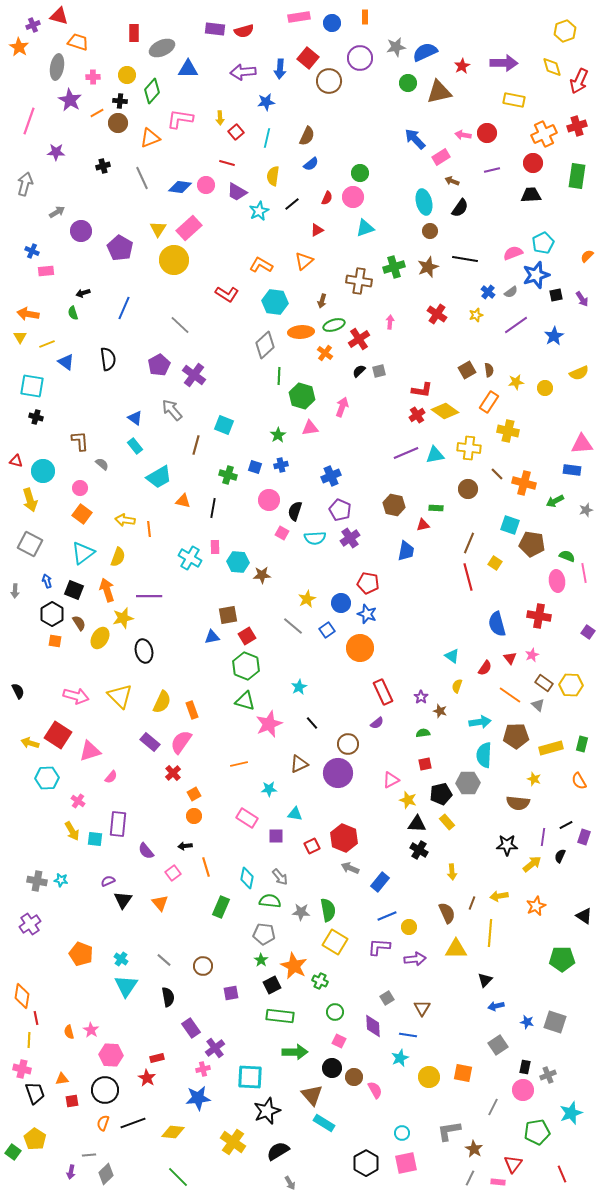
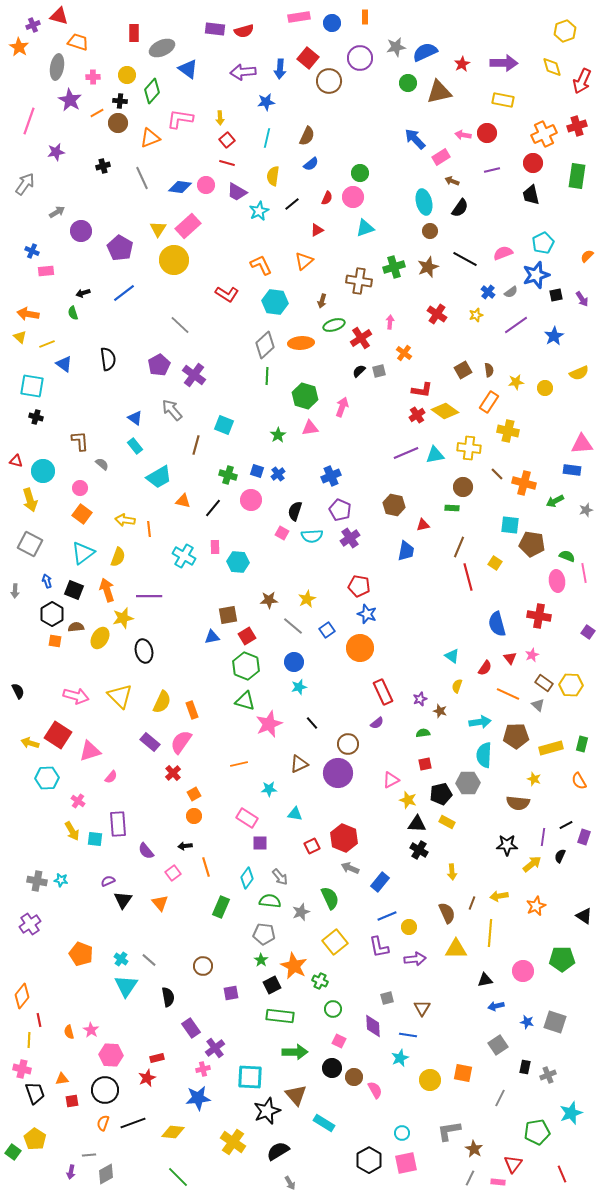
red star at (462, 66): moved 2 px up
blue triangle at (188, 69): rotated 35 degrees clockwise
red arrow at (579, 81): moved 3 px right
yellow rectangle at (514, 100): moved 11 px left
red square at (236, 132): moved 9 px left, 8 px down
purple star at (56, 152): rotated 12 degrees counterclockwise
gray arrow at (25, 184): rotated 20 degrees clockwise
black trapezoid at (531, 195): rotated 100 degrees counterclockwise
pink rectangle at (189, 228): moved 1 px left, 2 px up
pink semicircle at (513, 253): moved 10 px left
black line at (465, 259): rotated 20 degrees clockwise
orange L-shape at (261, 265): rotated 35 degrees clockwise
blue line at (124, 308): moved 15 px up; rotated 30 degrees clockwise
orange ellipse at (301, 332): moved 11 px down
yellow triangle at (20, 337): rotated 16 degrees counterclockwise
red cross at (359, 339): moved 2 px right, 1 px up
orange cross at (325, 353): moved 79 px right
blue triangle at (66, 362): moved 2 px left, 2 px down
brown square at (467, 370): moved 4 px left
green line at (279, 376): moved 12 px left
green hexagon at (302, 396): moved 3 px right
blue cross at (281, 465): moved 3 px left, 9 px down; rotated 24 degrees counterclockwise
blue square at (255, 467): moved 2 px right, 4 px down
brown circle at (468, 489): moved 5 px left, 2 px up
pink circle at (269, 500): moved 18 px left
black line at (213, 508): rotated 30 degrees clockwise
green rectangle at (436, 508): moved 16 px right
cyan square at (510, 525): rotated 12 degrees counterclockwise
cyan semicircle at (315, 538): moved 3 px left, 2 px up
brown line at (469, 543): moved 10 px left, 4 px down
cyan cross at (190, 558): moved 6 px left, 2 px up
brown star at (262, 575): moved 7 px right, 25 px down
red pentagon at (368, 583): moved 9 px left, 3 px down
blue circle at (341, 603): moved 47 px left, 59 px down
brown semicircle at (79, 623): moved 3 px left, 4 px down; rotated 63 degrees counterclockwise
cyan star at (299, 687): rotated 14 degrees clockwise
orange line at (510, 695): moved 2 px left, 1 px up; rotated 10 degrees counterclockwise
purple star at (421, 697): moved 1 px left, 2 px down; rotated 16 degrees clockwise
yellow rectangle at (447, 822): rotated 21 degrees counterclockwise
purple rectangle at (118, 824): rotated 10 degrees counterclockwise
purple square at (276, 836): moved 16 px left, 7 px down
cyan diamond at (247, 878): rotated 25 degrees clockwise
green semicircle at (328, 910): moved 2 px right, 12 px up; rotated 15 degrees counterclockwise
gray star at (301, 912): rotated 24 degrees counterclockwise
yellow square at (335, 942): rotated 20 degrees clockwise
purple L-shape at (379, 947): rotated 105 degrees counterclockwise
gray line at (164, 960): moved 15 px left
black triangle at (485, 980): rotated 35 degrees clockwise
orange diamond at (22, 996): rotated 30 degrees clockwise
gray square at (387, 998): rotated 16 degrees clockwise
green circle at (335, 1012): moved 2 px left, 3 px up
red line at (36, 1018): moved 3 px right, 2 px down
yellow circle at (429, 1077): moved 1 px right, 3 px down
red star at (147, 1078): rotated 18 degrees clockwise
pink circle at (523, 1090): moved 119 px up
brown triangle at (312, 1095): moved 16 px left
gray line at (493, 1107): moved 7 px right, 9 px up
black hexagon at (366, 1163): moved 3 px right, 3 px up
gray diamond at (106, 1174): rotated 15 degrees clockwise
